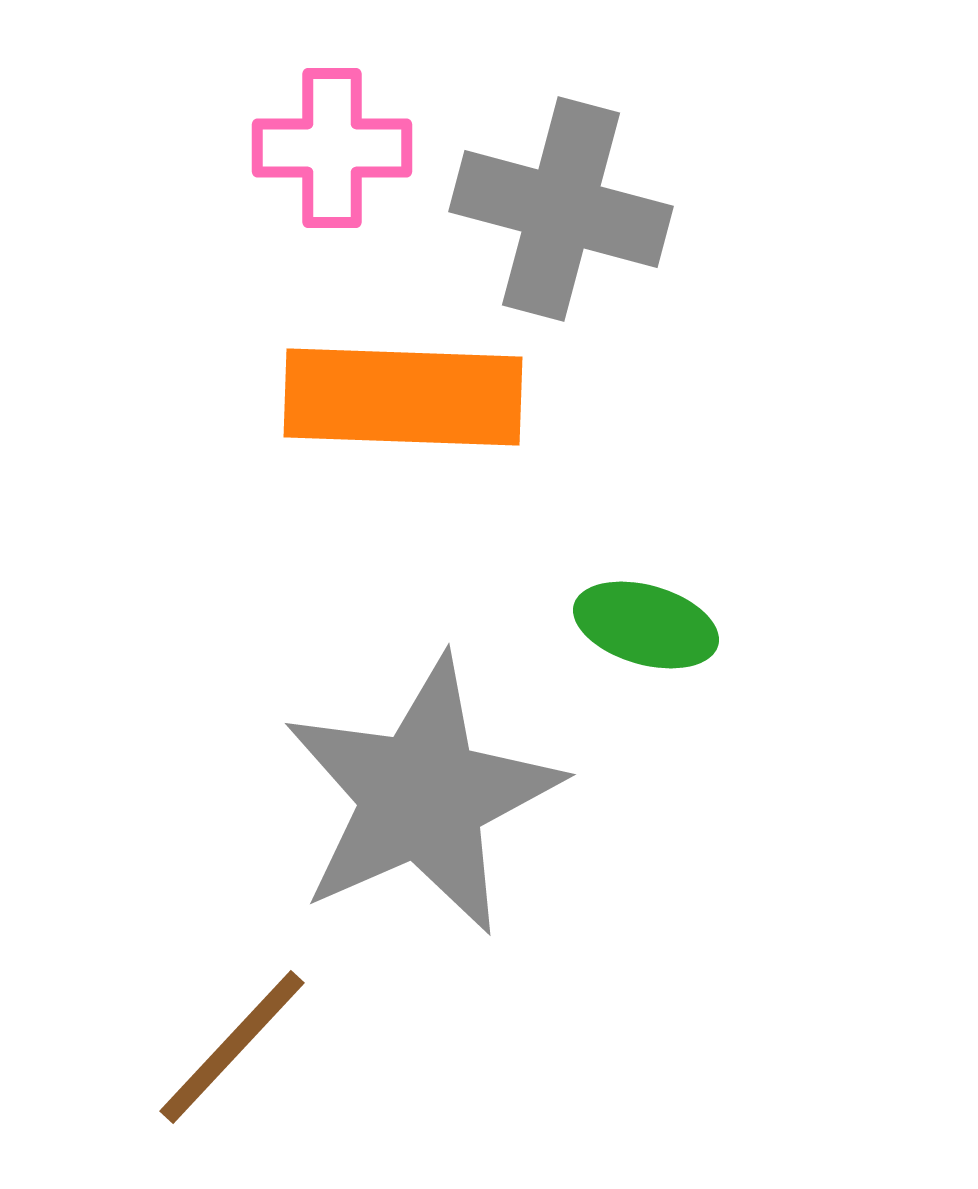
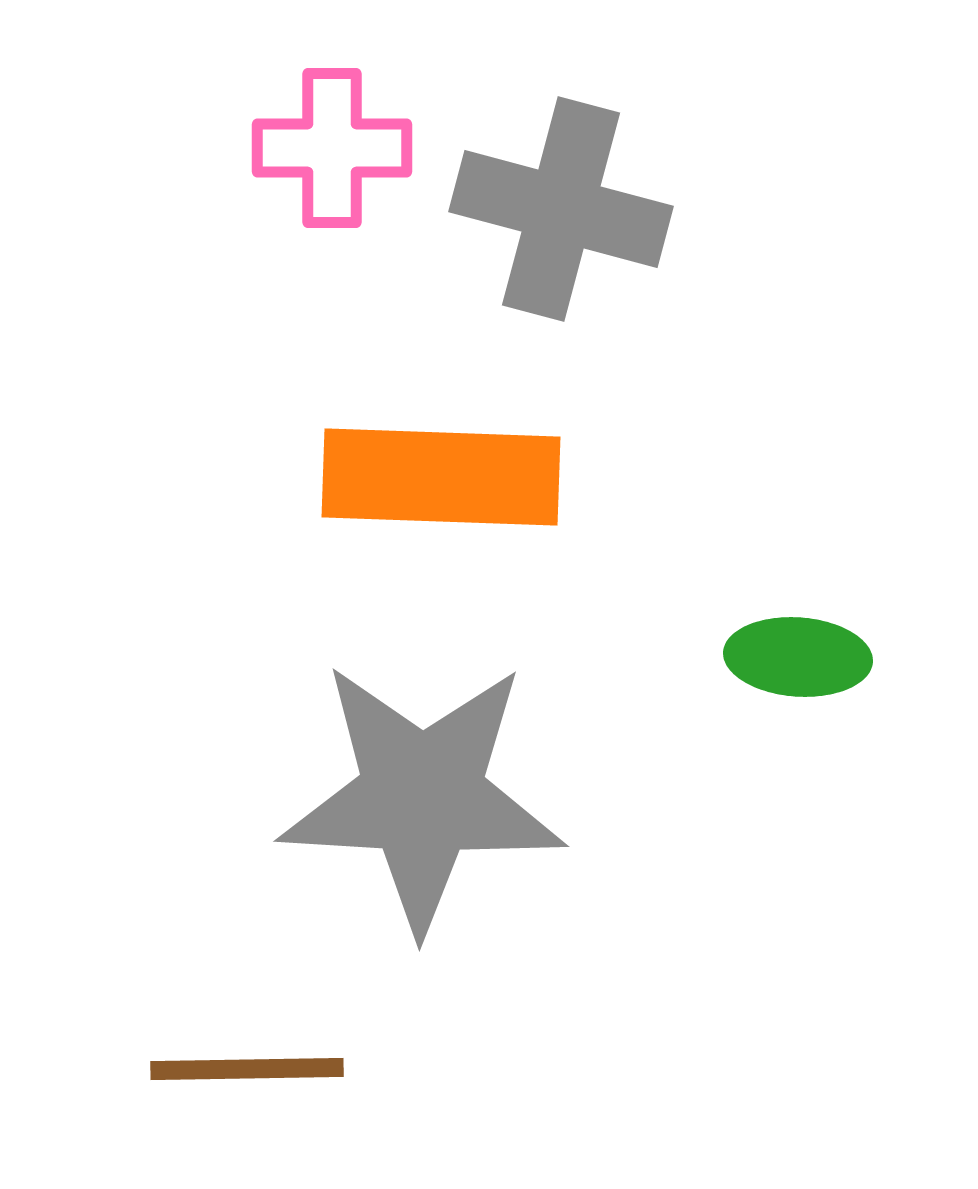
orange rectangle: moved 38 px right, 80 px down
green ellipse: moved 152 px right, 32 px down; rotated 12 degrees counterclockwise
gray star: rotated 27 degrees clockwise
brown line: moved 15 px right, 22 px down; rotated 46 degrees clockwise
